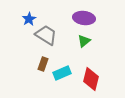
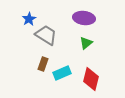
green triangle: moved 2 px right, 2 px down
